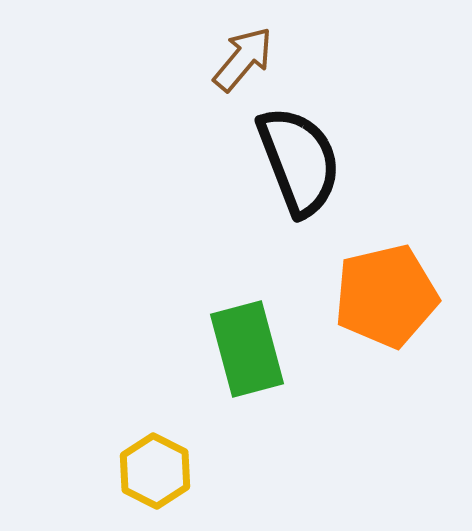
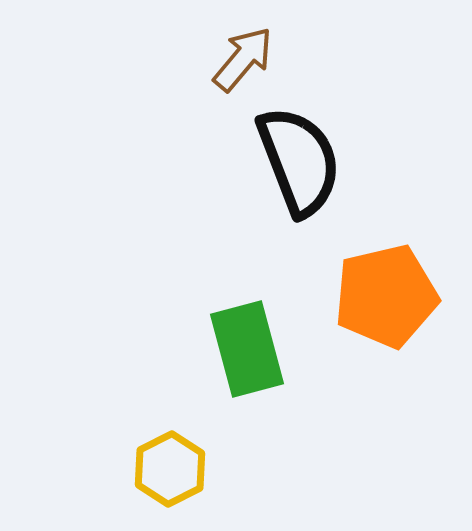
yellow hexagon: moved 15 px right, 2 px up; rotated 6 degrees clockwise
